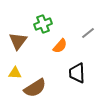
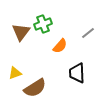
brown triangle: moved 3 px right, 9 px up
yellow triangle: rotated 24 degrees counterclockwise
